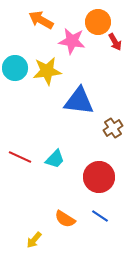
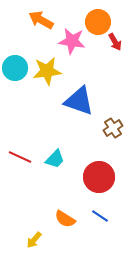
blue triangle: rotated 12 degrees clockwise
